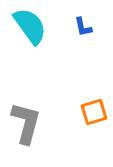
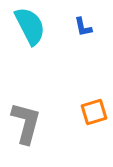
cyan semicircle: rotated 9 degrees clockwise
